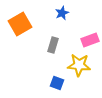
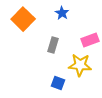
blue star: rotated 16 degrees counterclockwise
orange square: moved 3 px right, 5 px up; rotated 15 degrees counterclockwise
yellow star: moved 1 px right
blue square: moved 1 px right
